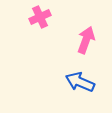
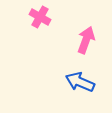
pink cross: rotated 35 degrees counterclockwise
